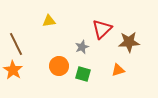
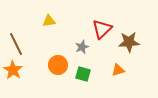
orange circle: moved 1 px left, 1 px up
